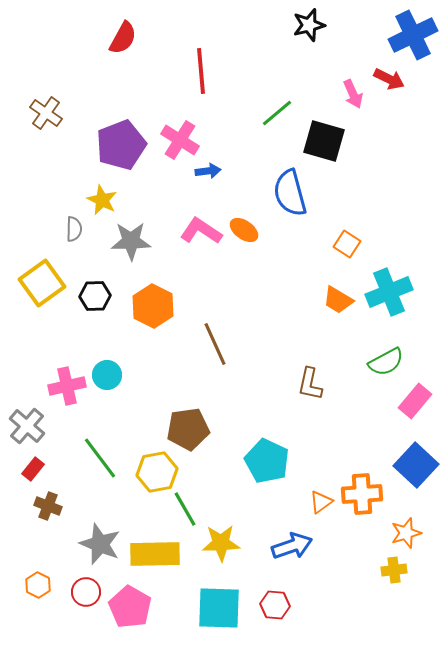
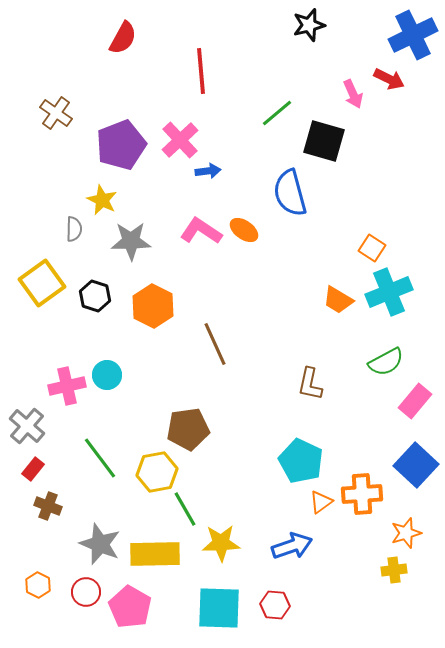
brown cross at (46, 113): moved 10 px right
pink cross at (180, 140): rotated 15 degrees clockwise
orange square at (347, 244): moved 25 px right, 4 px down
black hexagon at (95, 296): rotated 20 degrees clockwise
cyan pentagon at (267, 461): moved 34 px right
